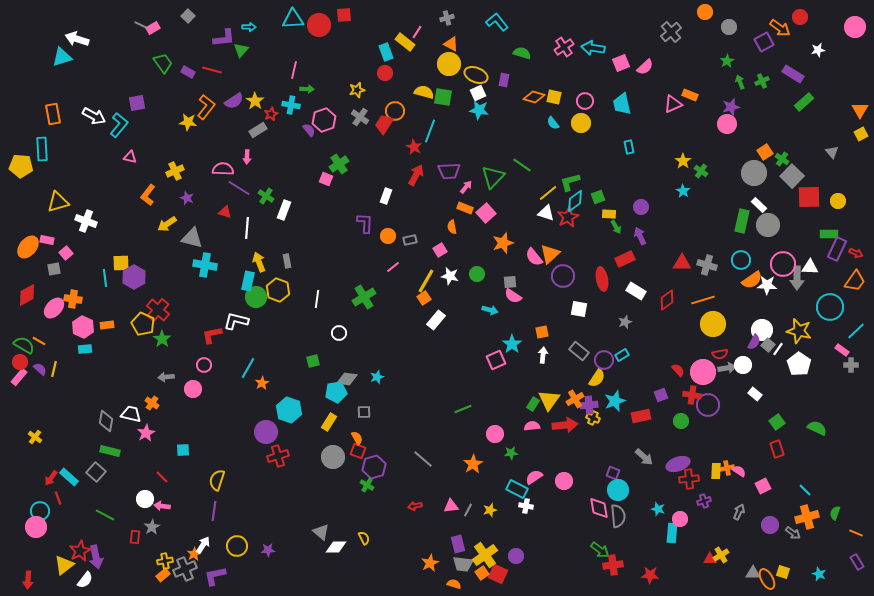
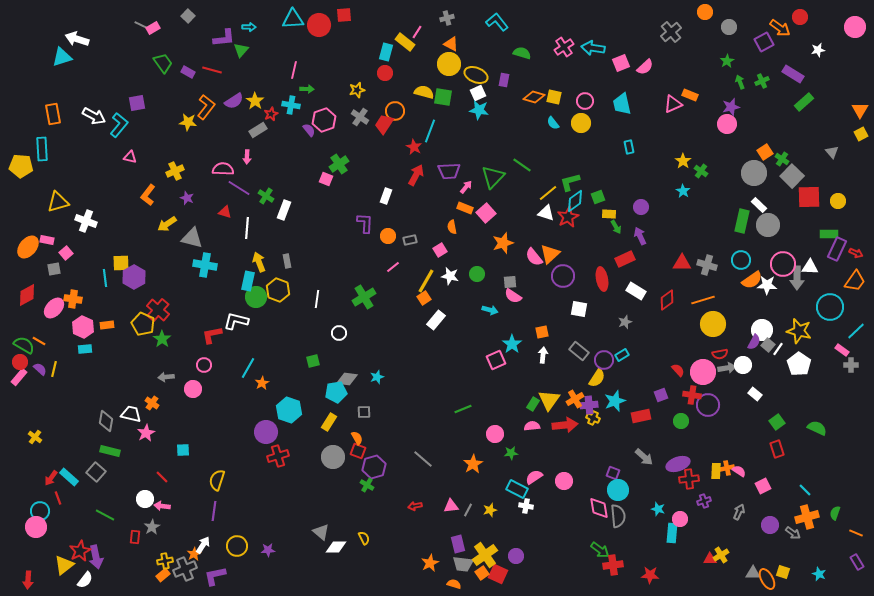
cyan rectangle at (386, 52): rotated 36 degrees clockwise
